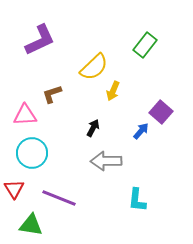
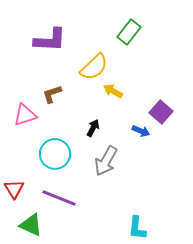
purple L-shape: moved 10 px right; rotated 28 degrees clockwise
green rectangle: moved 16 px left, 13 px up
yellow arrow: rotated 96 degrees clockwise
pink triangle: rotated 15 degrees counterclockwise
blue arrow: rotated 72 degrees clockwise
cyan circle: moved 23 px right, 1 px down
gray arrow: rotated 60 degrees counterclockwise
cyan L-shape: moved 28 px down
green triangle: rotated 15 degrees clockwise
